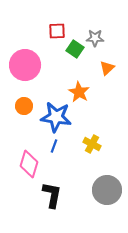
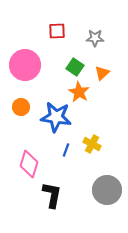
green square: moved 18 px down
orange triangle: moved 5 px left, 5 px down
orange circle: moved 3 px left, 1 px down
blue line: moved 12 px right, 4 px down
